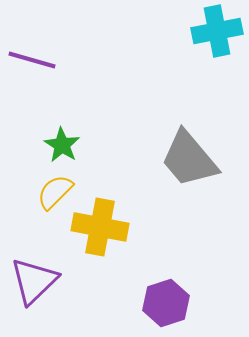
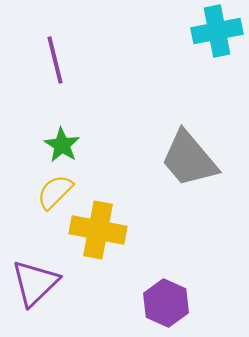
purple line: moved 23 px right; rotated 60 degrees clockwise
yellow cross: moved 2 px left, 3 px down
purple triangle: moved 1 px right, 2 px down
purple hexagon: rotated 18 degrees counterclockwise
